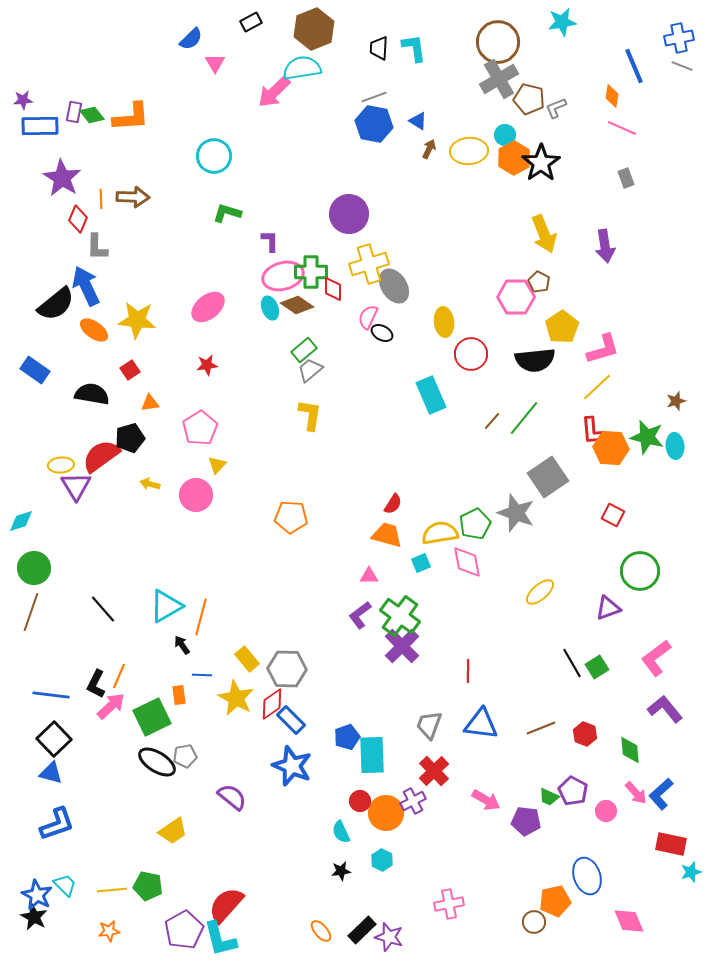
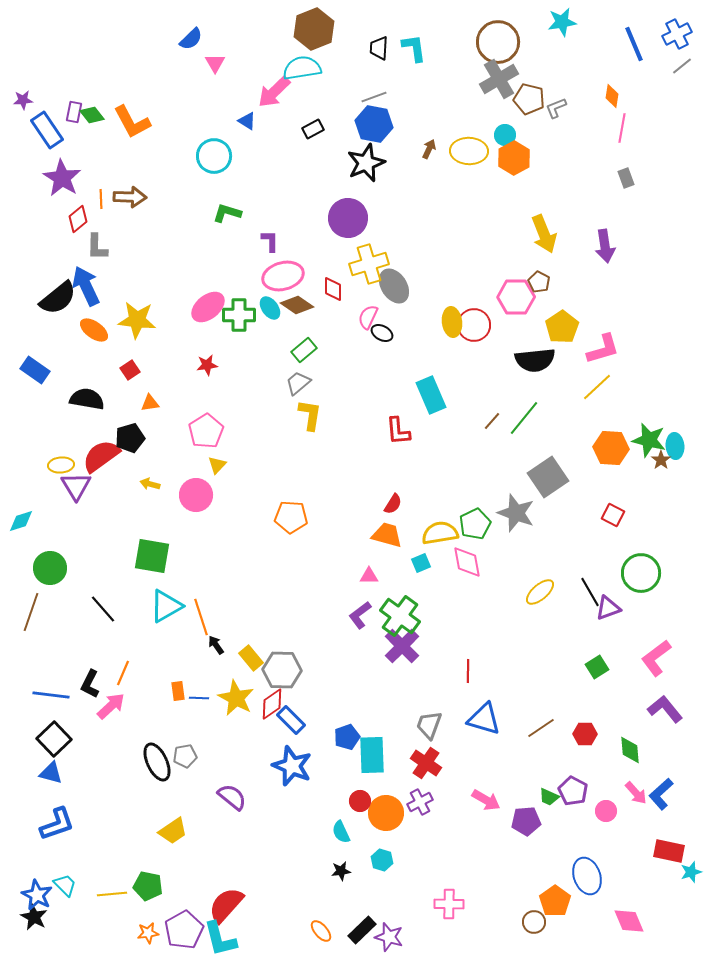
black rectangle at (251, 22): moved 62 px right, 107 px down
blue cross at (679, 38): moved 2 px left, 4 px up; rotated 16 degrees counterclockwise
blue line at (634, 66): moved 22 px up
gray line at (682, 66): rotated 60 degrees counterclockwise
orange L-shape at (131, 117): moved 1 px right, 5 px down; rotated 66 degrees clockwise
blue triangle at (418, 121): moved 171 px left
blue rectangle at (40, 126): moved 7 px right, 4 px down; rotated 57 degrees clockwise
pink line at (622, 128): rotated 76 degrees clockwise
yellow ellipse at (469, 151): rotated 6 degrees clockwise
black star at (541, 163): moved 175 px left; rotated 12 degrees clockwise
brown arrow at (133, 197): moved 3 px left
purple circle at (349, 214): moved 1 px left, 4 px down
red diamond at (78, 219): rotated 28 degrees clockwise
green cross at (311, 272): moved 72 px left, 43 px down
black semicircle at (56, 304): moved 2 px right, 6 px up
cyan ellipse at (270, 308): rotated 15 degrees counterclockwise
yellow ellipse at (444, 322): moved 8 px right
red circle at (471, 354): moved 3 px right, 29 px up
gray trapezoid at (310, 370): moved 12 px left, 13 px down
black semicircle at (92, 394): moved 5 px left, 5 px down
brown star at (676, 401): moved 15 px left, 59 px down; rotated 18 degrees counterclockwise
pink pentagon at (200, 428): moved 6 px right, 3 px down
red L-shape at (593, 431): moved 195 px left
green star at (647, 437): moved 2 px right, 3 px down
green circle at (34, 568): moved 16 px right
green circle at (640, 571): moved 1 px right, 2 px down
orange line at (201, 617): rotated 33 degrees counterclockwise
black arrow at (182, 645): moved 34 px right
yellow rectangle at (247, 659): moved 4 px right, 1 px up
black line at (572, 663): moved 18 px right, 71 px up
gray hexagon at (287, 669): moved 5 px left, 1 px down
blue line at (202, 675): moved 3 px left, 23 px down
orange line at (119, 676): moved 4 px right, 3 px up
black L-shape at (96, 684): moved 6 px left
orange rectangle at (179, 695): moved 1 px left, 4 px up
green square at (152, 717): moved 161 px up; rotated 36 degrees clockwise
blue triangle at (481, 724): moved 3 px right, 5 px up; rotated 9 degrees clockwise
brown line at (541, 728): rotated 12 degrees counterclockwise
red hexagon at (585, 734): rotated 20 degrees counterclockwise
black ellipse at (157, 762): rotated 33 degrees clockwise
red cross at (434, 771): moved 8 px left, 8 px up; rotated 12 degrees counterclockwise
purple cross at (413, 801): moved 7 px right, 1 px down
purple pentagon at (526, 821): rotated 12 degrees counterclockwise
red rectangle at (671, 844): moved 2 px left, 7 px down
cyan hexagon at (382, 860): rotated 10 degrees counterclockwise
yellow line at (112, 890): moved 4 px down
orange pentagon at (555, 901): rotated 24 degrees counterclockwise
pink cross at (449, 904): rotated 12 degrees clockwise
orange star at (109, 931): moved 39 px right, 2 px down
